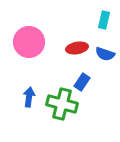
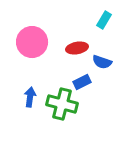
cyan rectangle: rotated 18 degrees clockwise
pink circle: moved 3 px right
blue semicircle: moved 3 px left, 8 px down
blue rectangle: rotated 30 degrees clockwise
blue arrow: moved 1 px right
